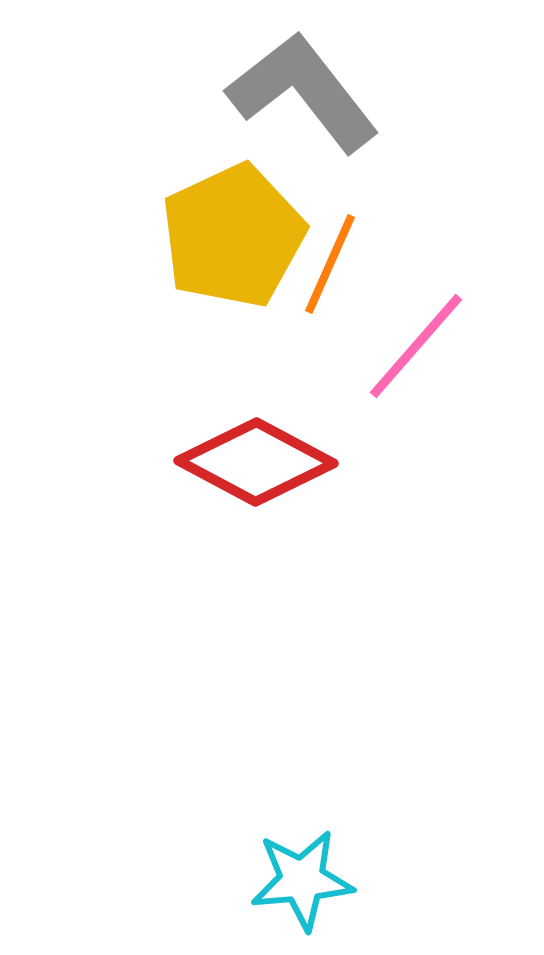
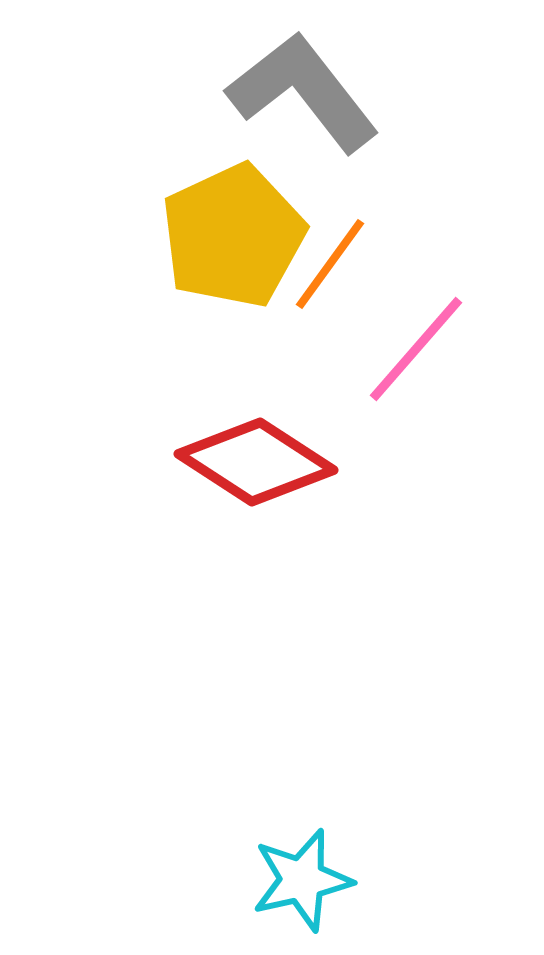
orange line: rotated 12 degrees clockwise
pink line: moved 3 px down
red diamond: rotated 5 degrees clockwise
cyan star: rotated 8 degrees counterclockwise
